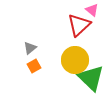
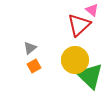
green triangle: moved 1 px left, 2 px up
